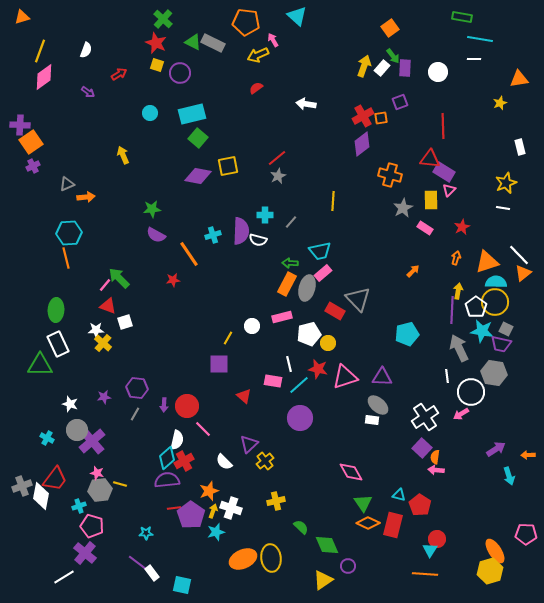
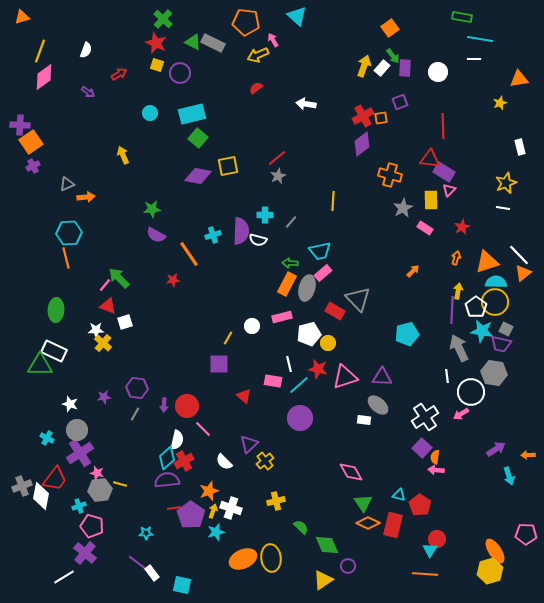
white rectangle at (58, 344): moved 4 px left, 7 px down; rotated 40 degrees counterclockwise
white rectangle at (372, 420): moved 8 px left
purple cross at (92, 441): moved 12 px left, 12 px down; rotated 8 degrees clockwise
